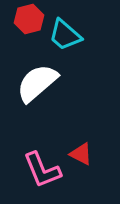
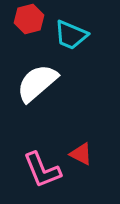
cyan trapezoid: moved 6 px right; rotated 18 degrees counterclockwise
